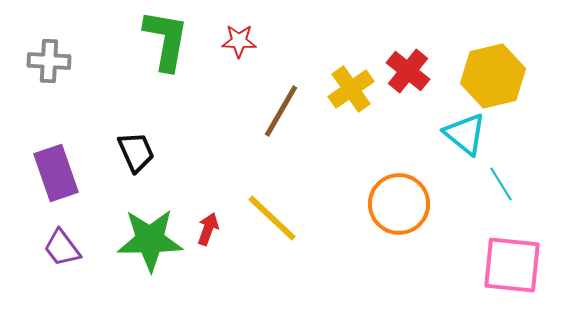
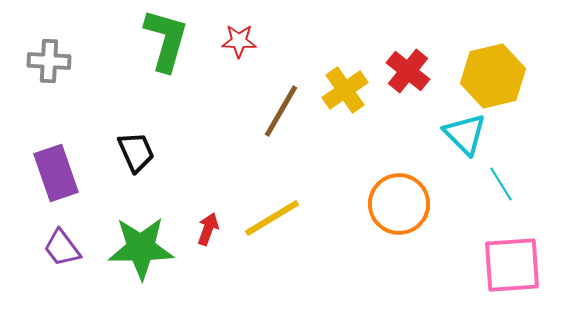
green L-shape: rotated 6 degrees clockwise
yellow cross: moved 6 px left, 1 px down
cyan triangle: rotated 6 degrees clockwise
yellow line: rotated 74 degrees counterclockwise
green star: moved 9 px left, 8 px down
pink square: rotated 10 degrees counterclockwise
